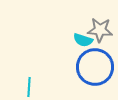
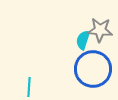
cyan semicircle: rotated 90 degrees clockwise
blue circle: moved 2 px left, 2 px down
